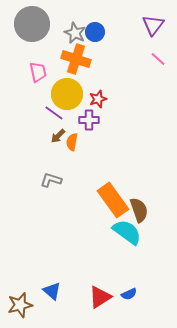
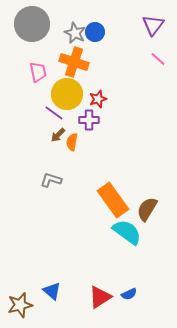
orange cross: moved 2 px left, 3 px down
brown arrow: moved 1 px up
brown semicircle: moved 8 px right, 1 px up; rotated 130 degrees counterclockwise
